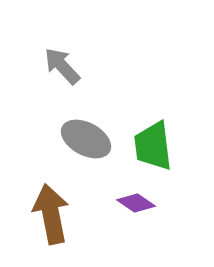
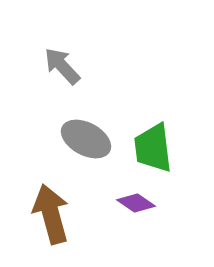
green trapezoid: moved 2 px down
brown arrow: rotated 4 degrees counterclockwise
